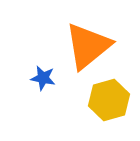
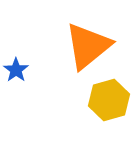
blue star: moved 27 px left, 8 px up; rotated 25 degrees clockwise
